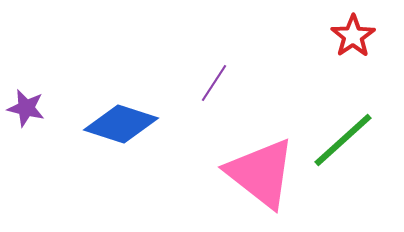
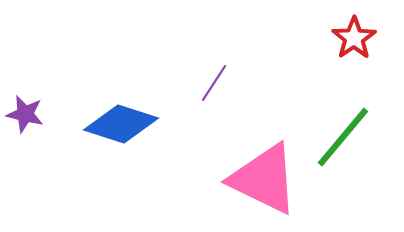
red star: moved 1 px right, 2 px down
purple star: moved 1 px left, 6 px down
green line: moved 3 px up; rotated 8 degrees counterclockwise
pink triangle: moved 3 px right, 6 px down; rotated 12 degrees counterclockwise
